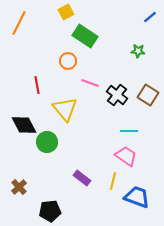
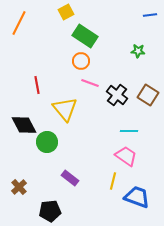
blue line: moved 2 px up; rotated 32 degrees clockwise
orange circle: moved 13 px right
purple rectangle: moved 12 px left
